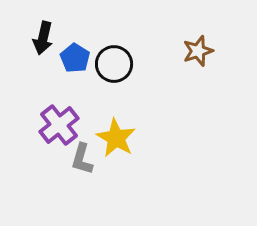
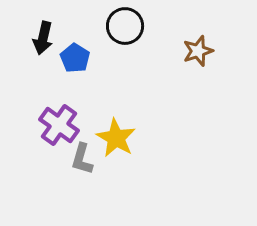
black circle: moved 11 px right, 38 px up
purple cross: rotated 15 degrees counterclockwise
